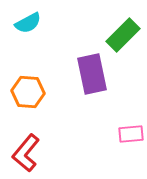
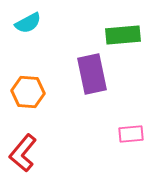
green rectangle: rotated 40 degrees clockwise
red L-shape: moved 3 px left
